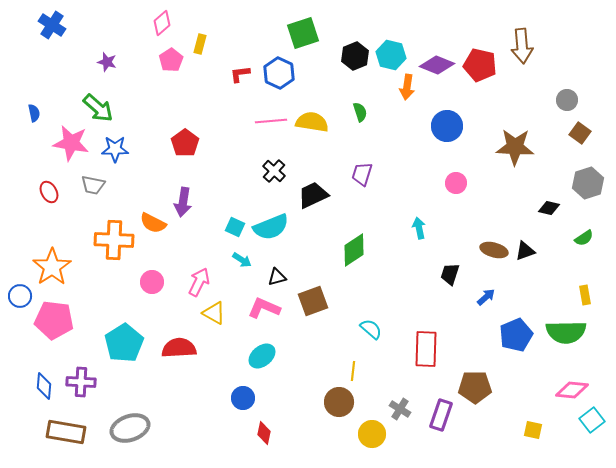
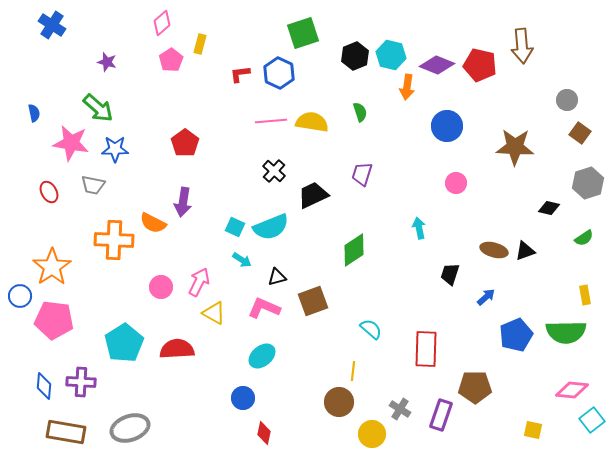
pink circle at (152, 282): moved 9 px right, 5 px down
red semicircle at (179, 348): moved 2 px left, 1 px down
